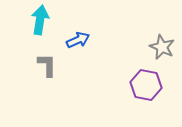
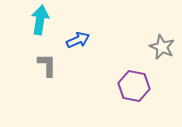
purple hexagon: moved 12 px left, 1 px down
